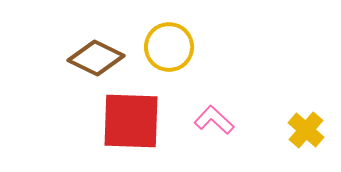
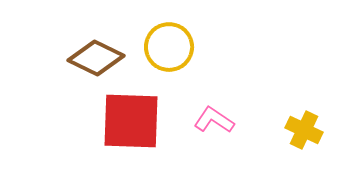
pink L-shape: rotated 9 degrees counterclockwise
yellow cross: moved 2 px left; rotated 15 degrees counterclockwise
